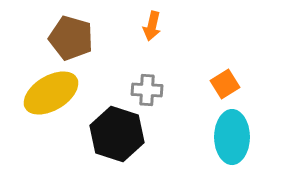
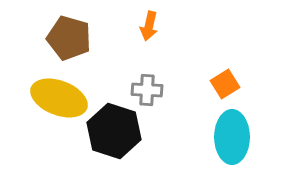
orange arrow: moved 3 px left
brown pentagon: moved 2 px left
yellow ellipse: moved 8 px right, 5 px down; rotated 52 degrees clockwise
black hexagon: moved 3 px left, 3 px up
